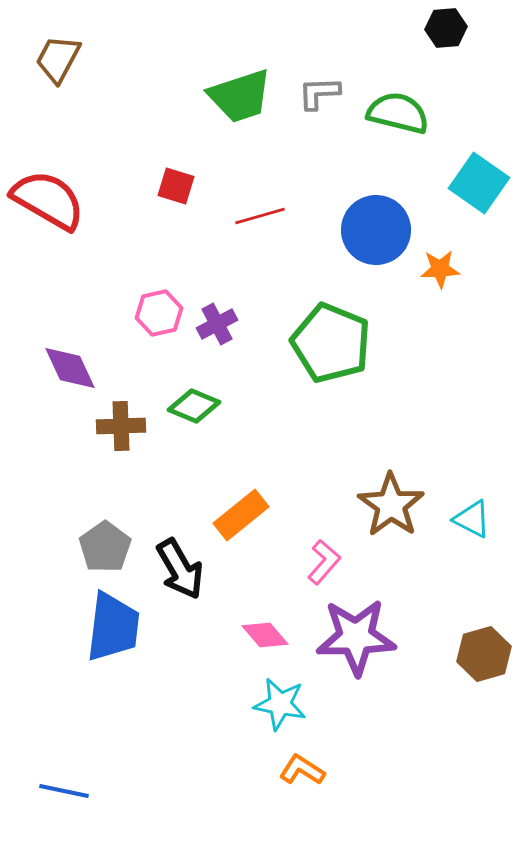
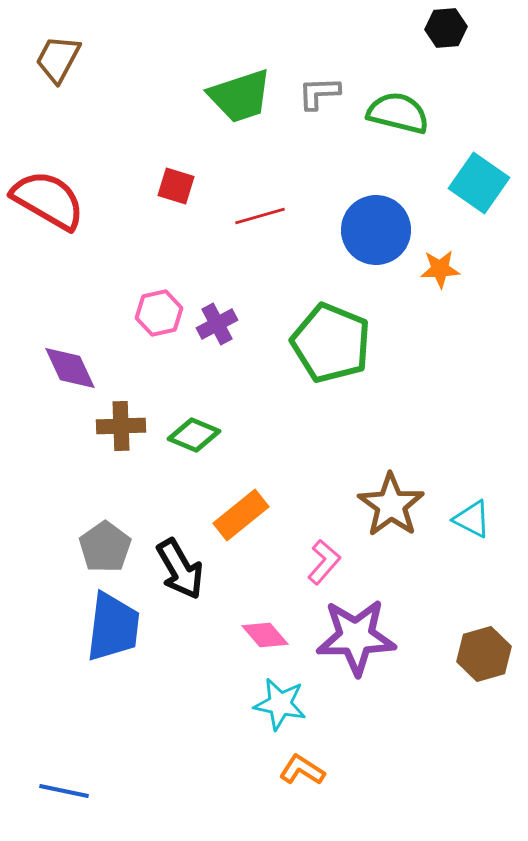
green diamond: moved 29 px down
